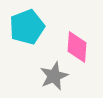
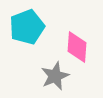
gray star: moved 1 px right
